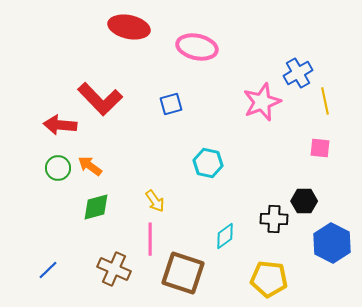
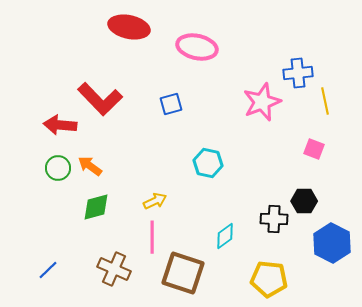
blue cross: rotated 24 degrees clockwise
pink square: moved 6 px left, 1 px down; rotated 15 degrees clockwise
yellow arrow: rotated 80 degrees counterclockwise
pink line: moved 2 px right, 2 px up
